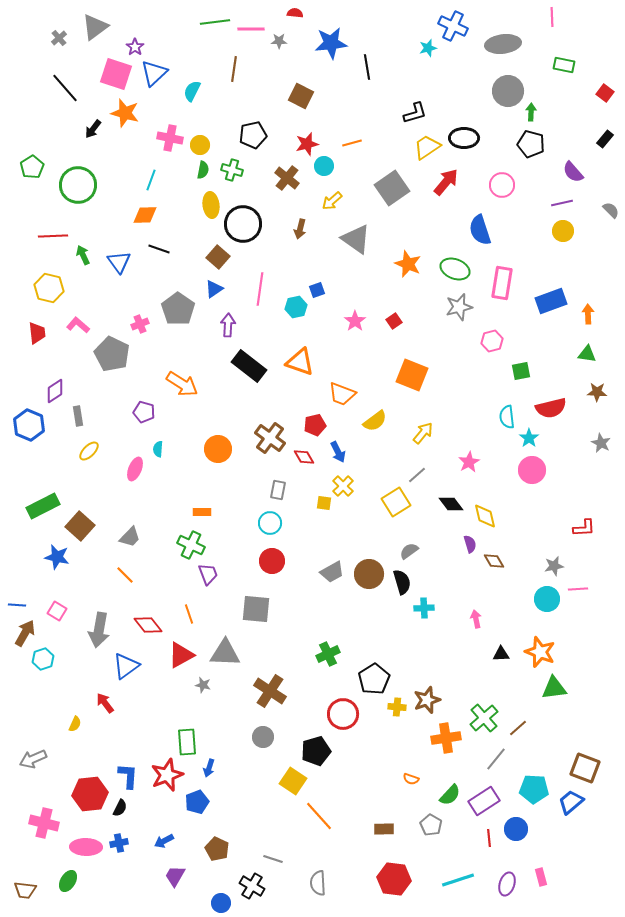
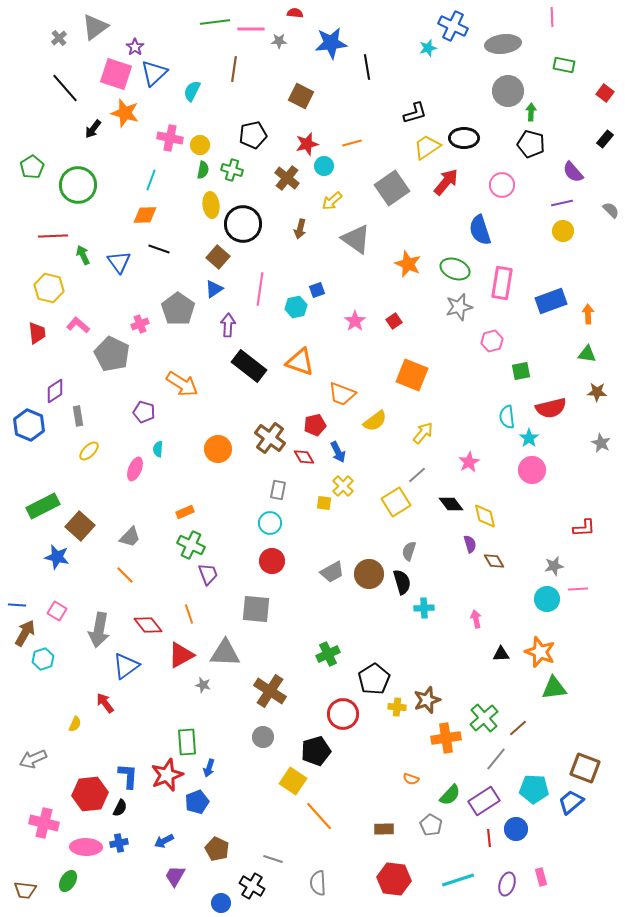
orange rectangle at (202, 512): moved 17 px left; rotated 24 degrees counterclockwise
gray semicircle at (409, 551): rotated 36 degrees counterclockwise
